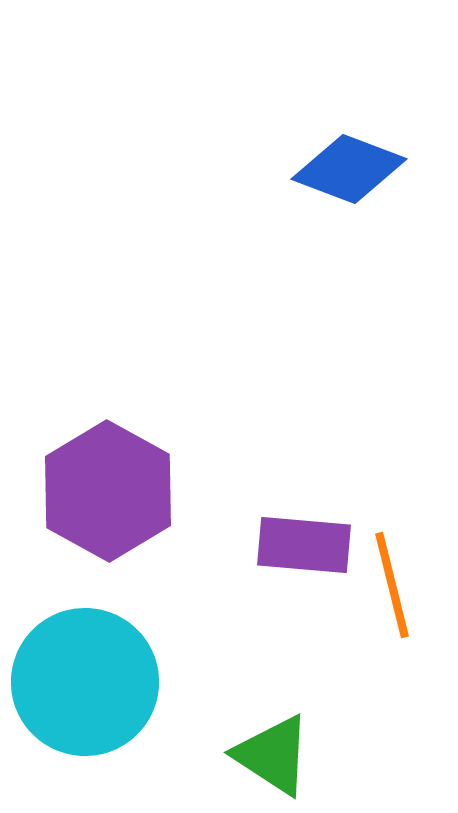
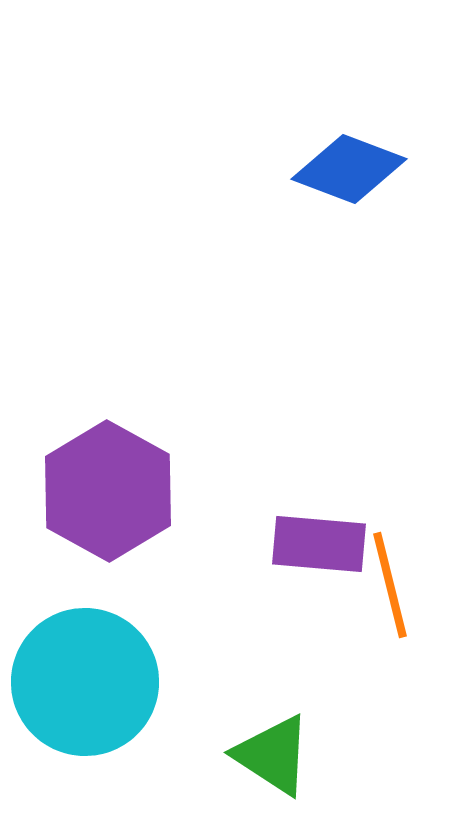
purple rectangle: moved 15 px right, 1 px up
orange line: moved 2 px left
